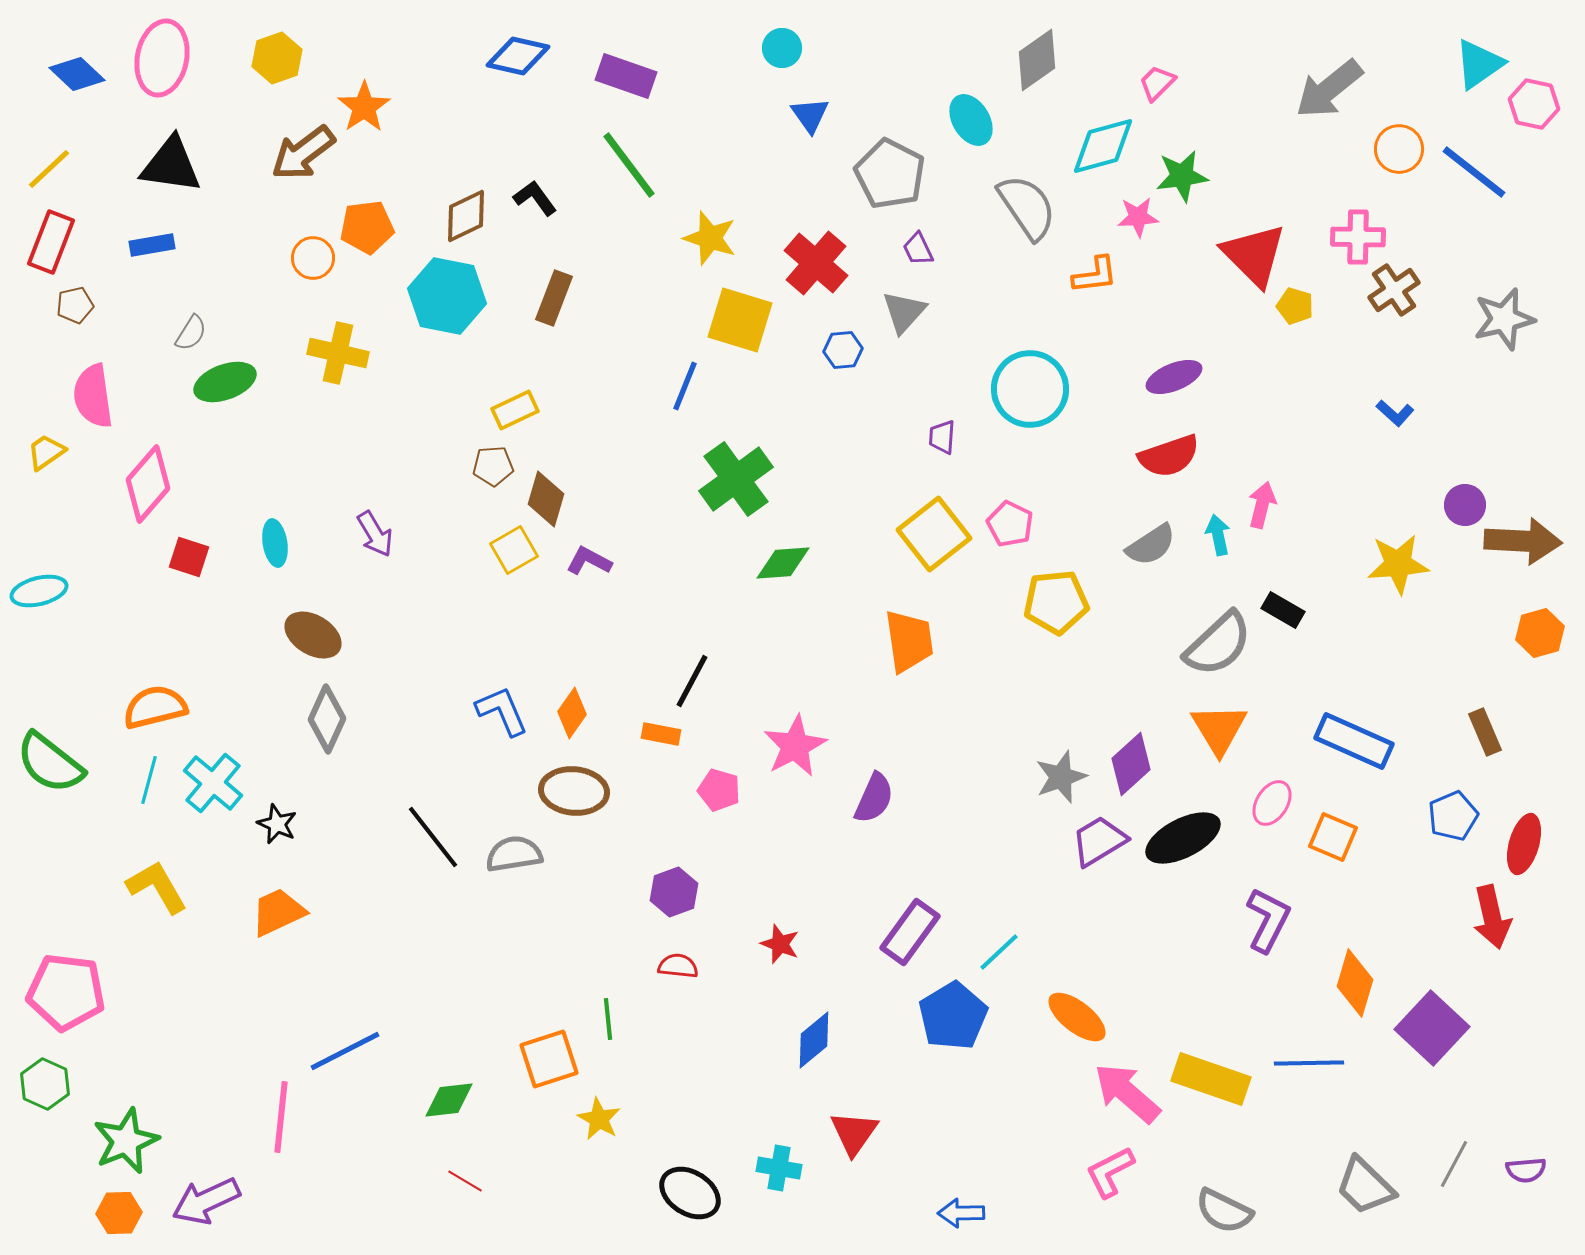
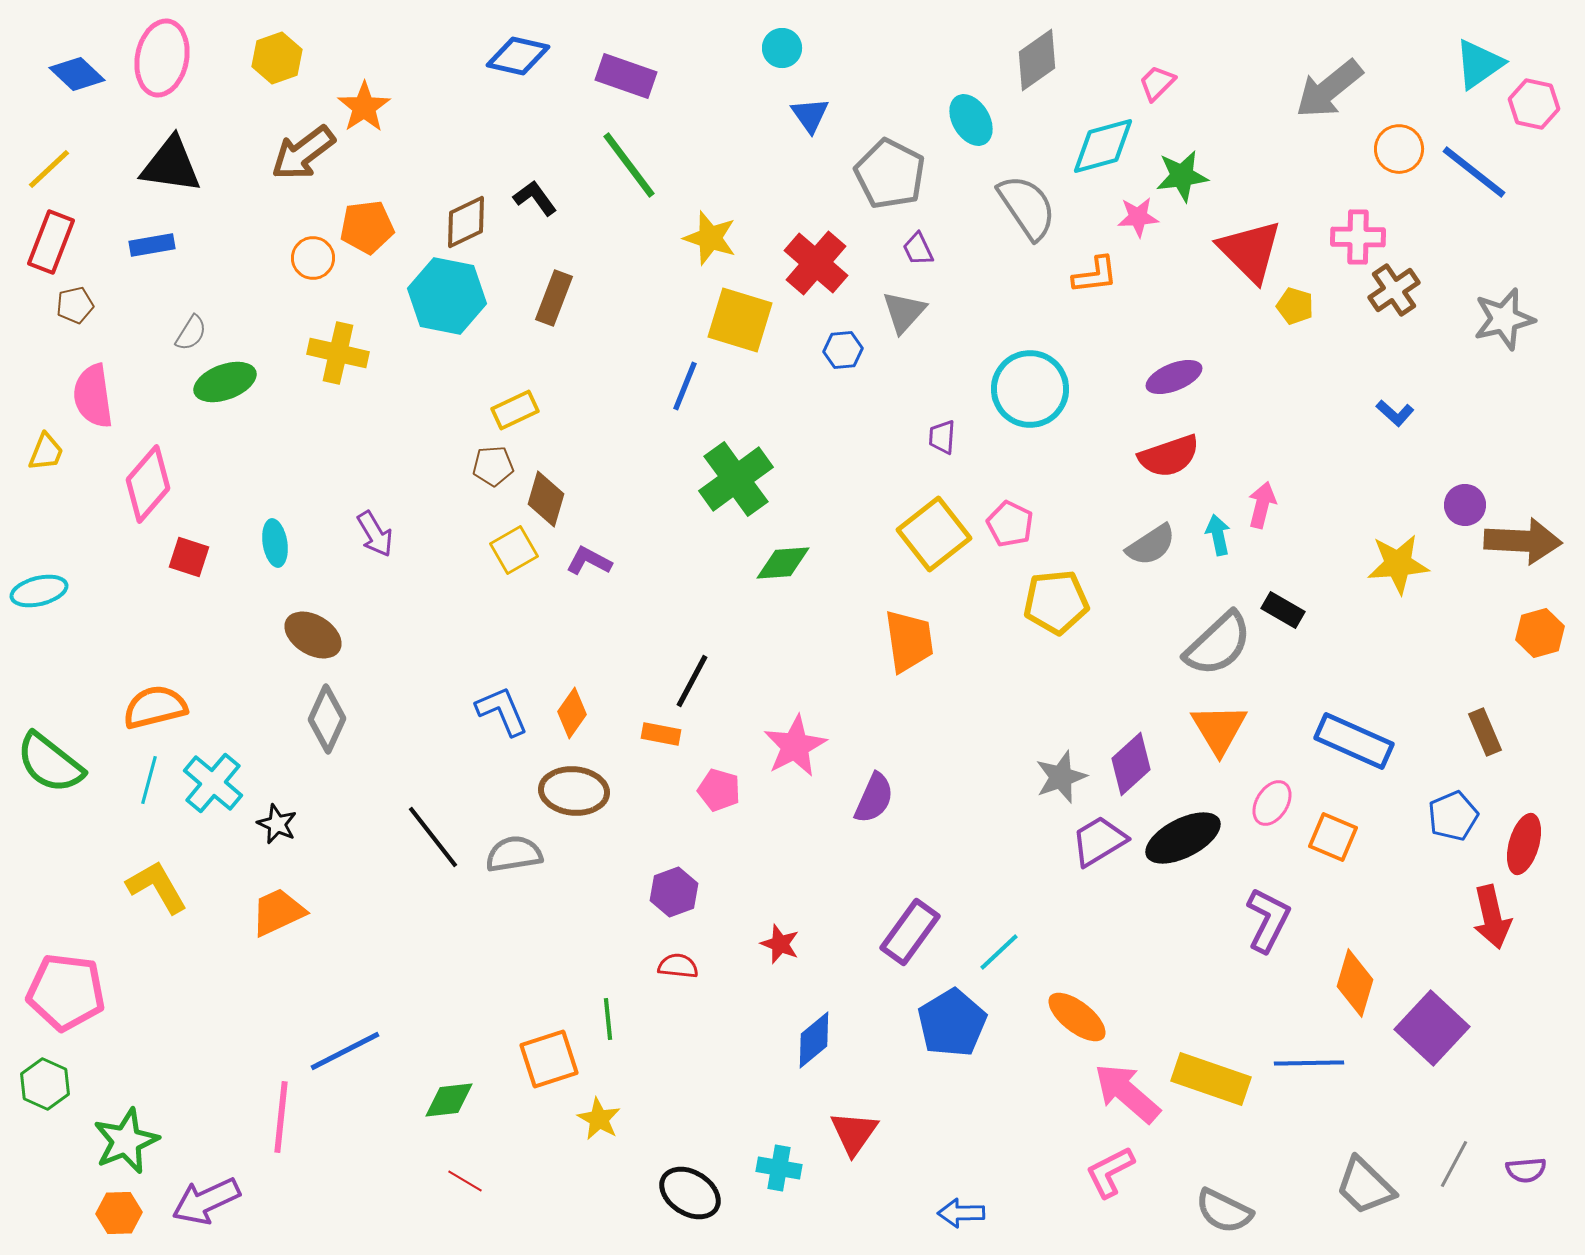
brown diamond at (466, 216): moved 6 px down
red triangle at (1254, 255): moved 4 px left, 4 px up
yellow trapezoid at (46, 452): rotated 147 degrees clockwise
blue pentagon at (953, 1016): moved 1 px left, 7 px down
